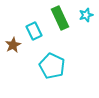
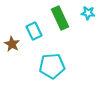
cyan star: moved 2 px right, 2 px up; rotated 24 degrees clockwise
brown star: moved 1 px left, 1 px up; rotated 14 degrees counterclockwise
cyan pentagon: rotated 30 degrees counterclockwise
